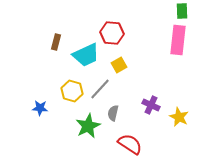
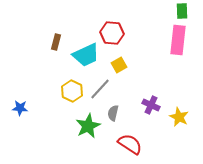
yellow hexagon: rotated 10 degrees clockwise
blue star: moved 20 px left
